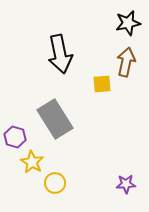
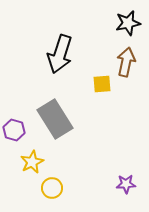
black arrow: rotated 30 degrees clockwise
purple hexagon: moved 1 px left, 7 px up
yellow star: rotated 15 degrees clockwise
yellow circle: moved 3 px left, 5 px down
